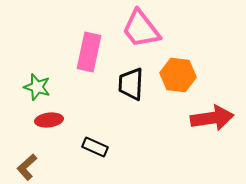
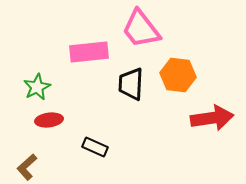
pink rectangle: rotated 72 degrees clockwise
green star: rotated 28 degrees clockwise
